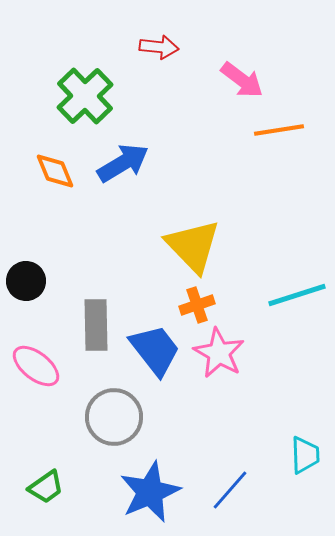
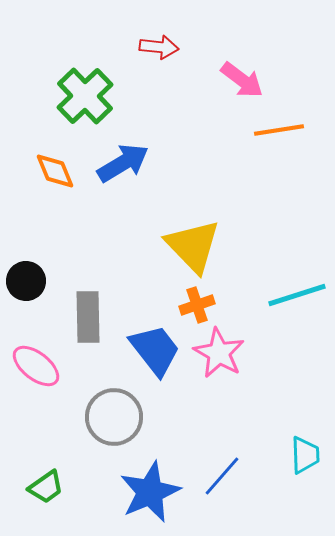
gray rectangle: moved 8 px left, 8 px up
blue line: moved 8 px left, 14 px up
